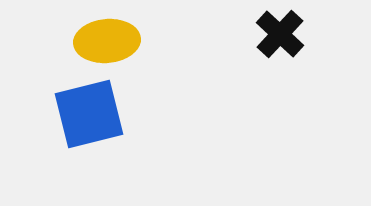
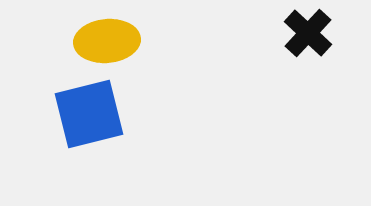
black cross: moved 28 px right, 1 px up
